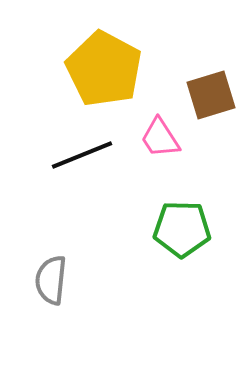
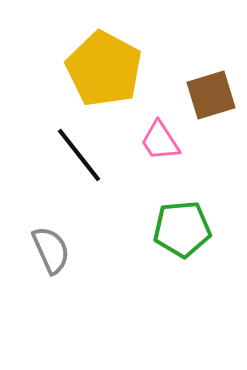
pink trapezoid: moved 3 px down
black line: moved 3 px left; rotated 74 degrees clockwise
green pentagon: rotated 6 degrees counterclockwise
gray semicircle: moved 30 px up; rotated 150 degrees clockwise
